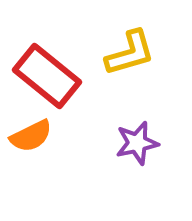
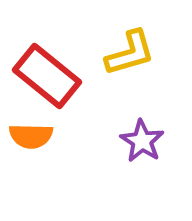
orange semicircle: rotated 27 degrees clockwise
purple star: moved 5 px right, 2 px up; rotated 27 degrees counterclockwise
